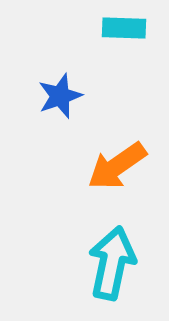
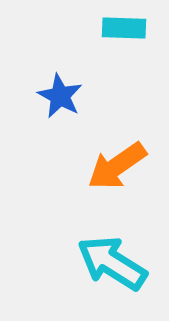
blue star: rotated 24 degrees counterclockwise
cyan arrow: rotated 70 degrees counterclockwise
